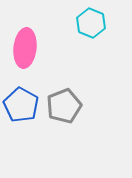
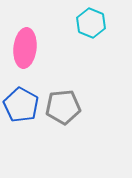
gray pentagon: moved 1 px left, 1 px down; rotated 16 degrees clockwise
